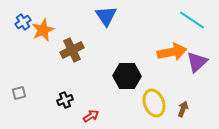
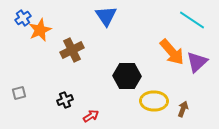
blue cross: moved 4 px up
orange star: moved 3 px left
orange arrow: rotated 60 degrees clockwise
yellow ellipse: moved 2 px up; rotated 68 degrees counterclockwise
